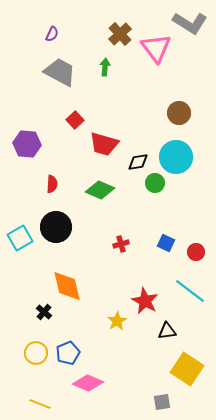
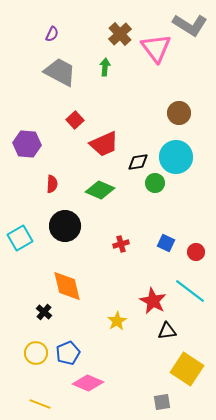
gray L-shape: moved 2 px down
red trapezoid: rotated 40 degrees counterclockwise
black circle: moved 9 px right, 1 px up
red star: moved 8 px right
